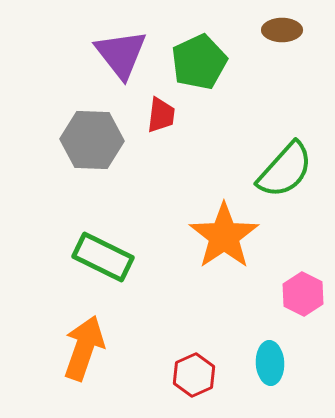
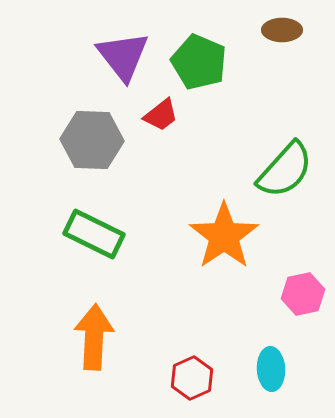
purple triangle: moved 2 px right, 2 px down
green pentagon: rotated 24 degrees counterclockwise
red trapezoid: rotated 45 degrees clockwise
green rectangle: moved 9 px left, 23 px up
pink hexagon: rotated 21 degrees clockwise
orange arrow: moved 10 px right, 11 px up; rotated 16 degrees counterclockwise
cyan ellipse: moved 1 px right, 6 px down
red hexagon: moved 2 px left, 3 px down
